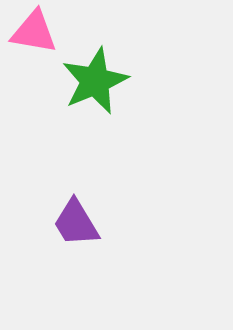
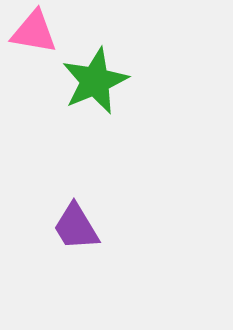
purple trapezoid: moved 4 px down
